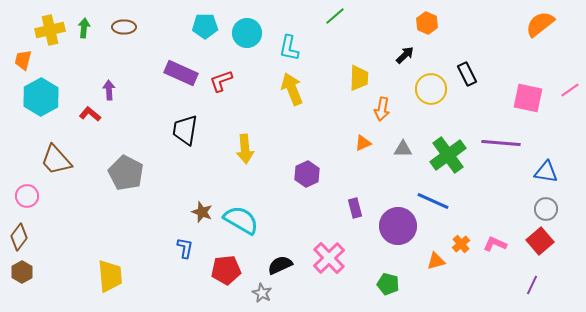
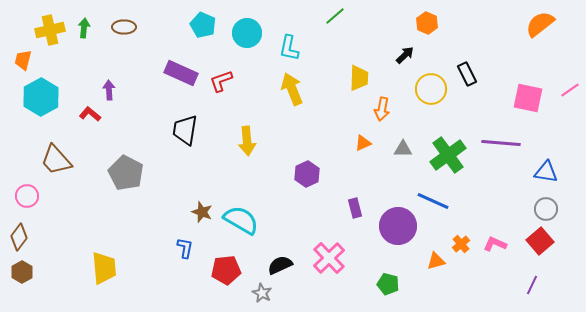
cyan pentagon at (205, 26): moved 2 px left, 1 px up; rotated 25 degrees clockwise
yellow arrow at (245, 149): moved 2 px right, 8 px up
yellow trapezoid at (110, 276): moved 6 px left, 8 px up
